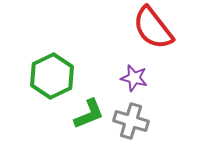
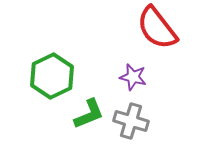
red semicircle: moved 4 px right
purple star: moved 1 px left, 1 px up
